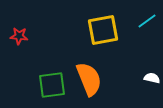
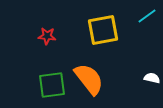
cyan line: moved 5 px up
red star: moved 28 px right
orange semicircle: rotated 16 degrees counterclockwise
